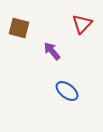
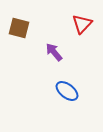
purple arrow: moved 2 px right, 1 px down
